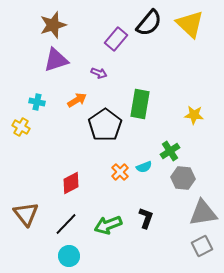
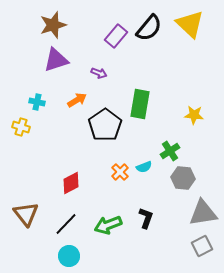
black semicircle: moved 5 px down
purple rectangle: moved 3 px up
yellow cross: rotated 12 degrees counterclockwise
